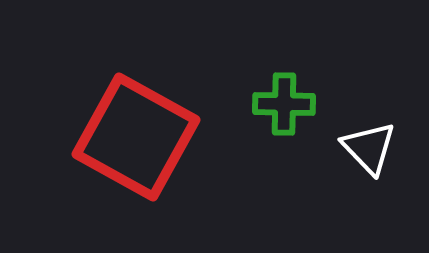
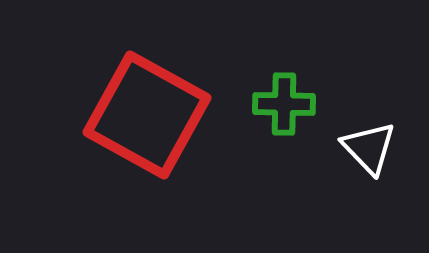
red square: moved 11 px right, 22 px up
